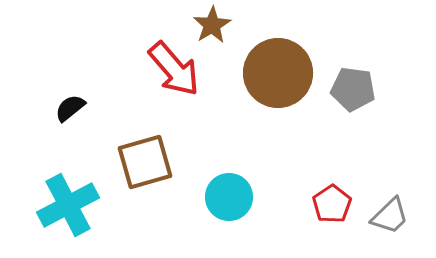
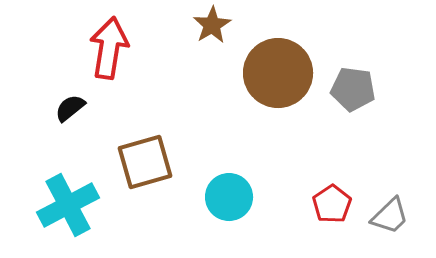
red arrow: moved 65 px left, 21 px up; rotated 130 degrees counterclockwise
